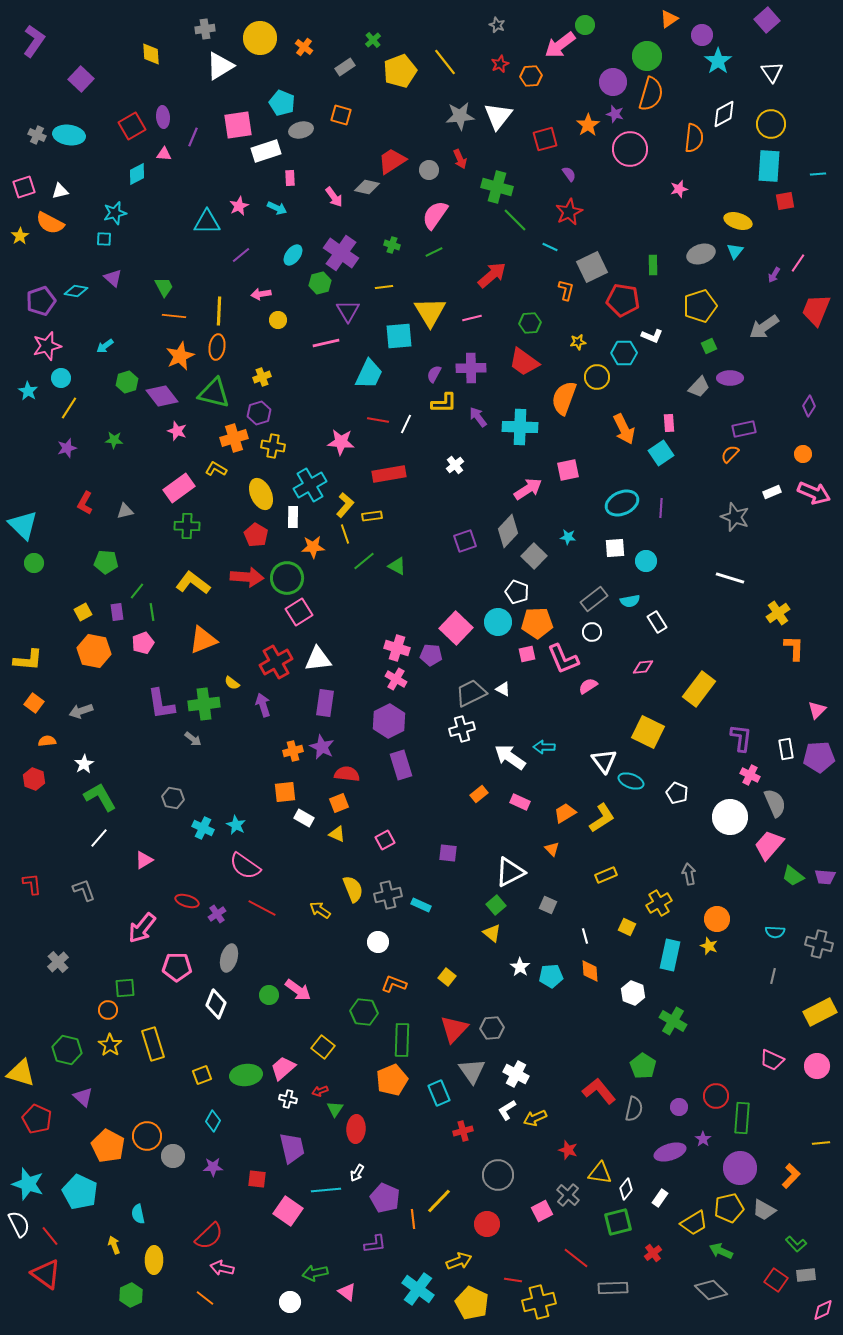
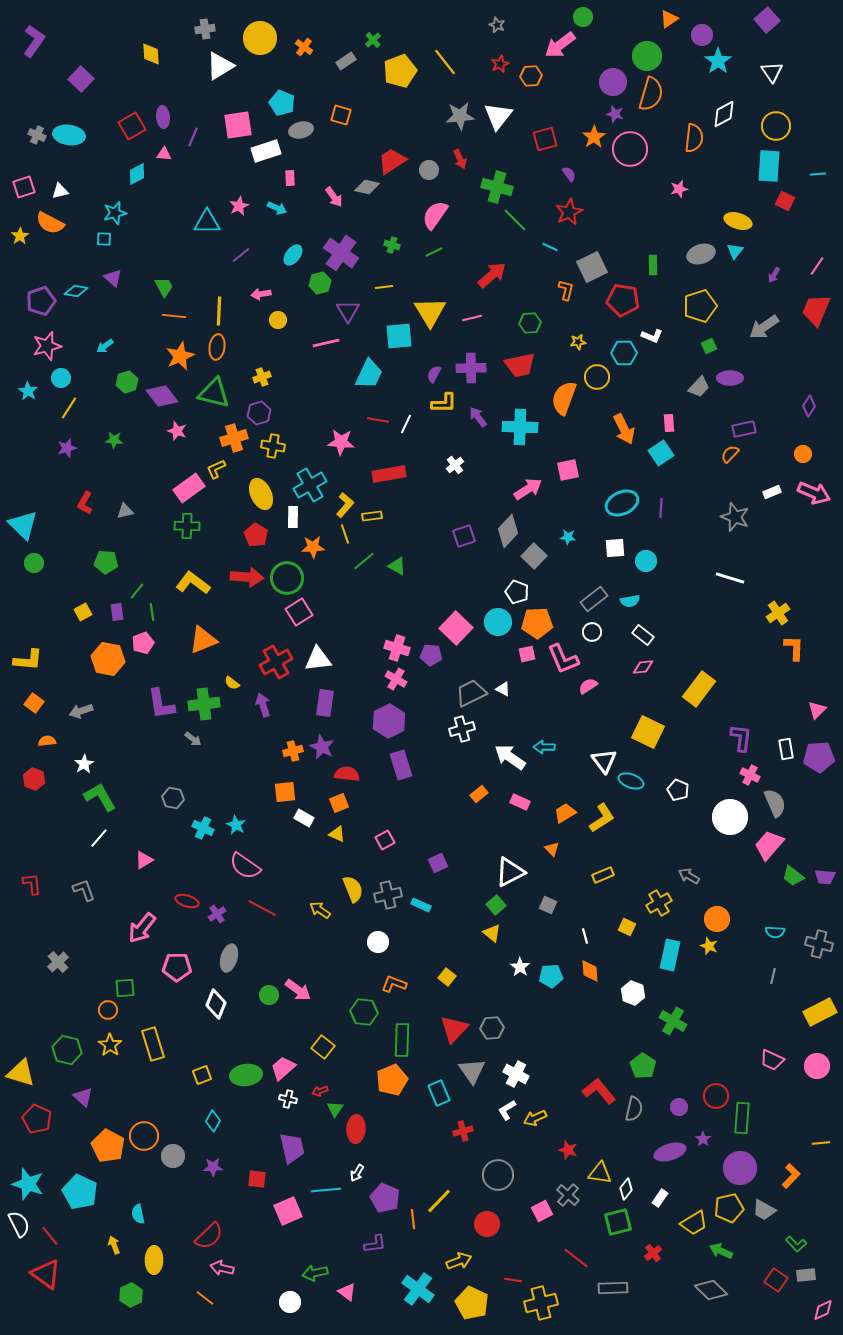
green circle at (585, 25): moved 2 px left, 8 px up
gray rectangle at (345, 67): moved 1 px right, 6 px up
yellow circle at (771, 124): moved 5 px right, 2 px down
orange star at (588, 125): moved 6 px right, 12 px down
red square at (785, 201): rotated 36 degrees clockwise
pink line at (798, 263): moved 19 px right, 3 px down
red trapezoid at (524, 362): moved 4 px left, 3 px down; rotated 48 degrees counterclockwise
yellow L-shape at (216, 469): rotated 55 degrees counterclockwise
pink rectangle at (179, 488): moved 10 px right
purple square at (465, 541): moved 1 px left, 5 px up
white rectangle at (657, 622): moved 14 px left, 13 px down; rotated 20 degrees counterclockwise
orange hexagon at (94, 651): moved 14 px right, 8 px down
white pentagon at (677, 793): moved 1 px right, 3 px up
purple square at (448, 853): moved 10 px left, 10 px down; rotated 30 degrees counterclockwise
gray arrow at (689, 874): moved 2 px down; rotated 50 degrees counterclockwise
yellow rectangle at (606, 875): moved 3 px left
orange circle at (147, 1136): moved 3 px left
pink square at (288, 1211): rotated 32 degrees clockwise
yellow cross at (539, 1302): moved 2 px right, 1 px down
